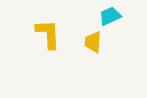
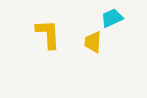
cyan trapezoid: moved 2 px right, 2 px down
